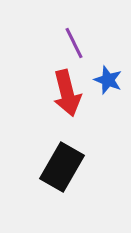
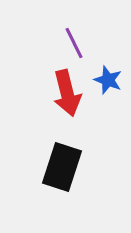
black rectangle: rotated 12 degrees counterclockwise
